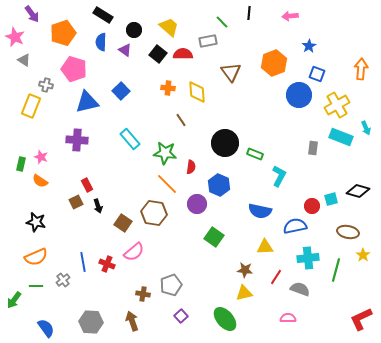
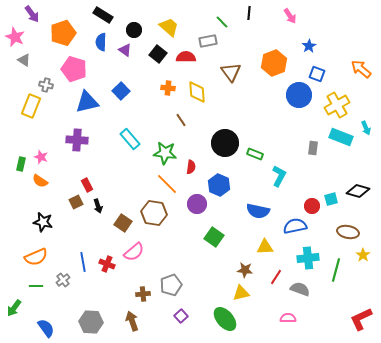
pink arrow at (290, 16): rotated 119 degrees counterclockwise
red semicircle at (183, 54): moved 3 px right, 3 px down
orange arrow at (361, 69): rotated 55 degrees counterclockwise
blue semicircle at (260, 211): moved 2 px left
black star at (36, 222): moved 7 px right
yellow triangle at (244, 293): moved 3 px left
brown cross at (143, 294): rotated 16 degrees counterclockwise
green arrow at (14, 300): moved 8 px down
